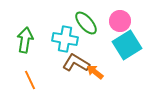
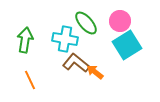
brown L-shape: rotated 8 degrees clockwise
